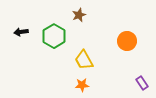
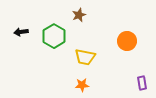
yellow trapezoid: moved 1 px right, 3 px up; rotated 50 degrees counterclockwise
purple rectangle: rotated 24 degrees clockwise
